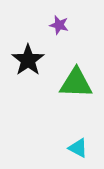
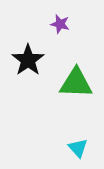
purple star: moved 1 px right, 1 px up
cyan triangle: rotated 20 degrees clockwise
